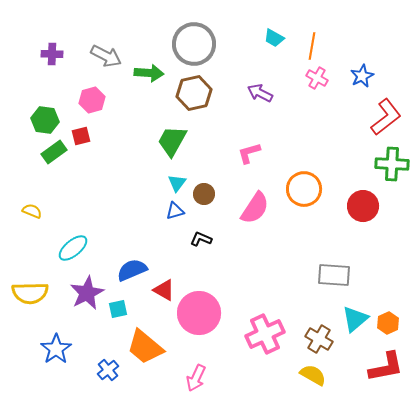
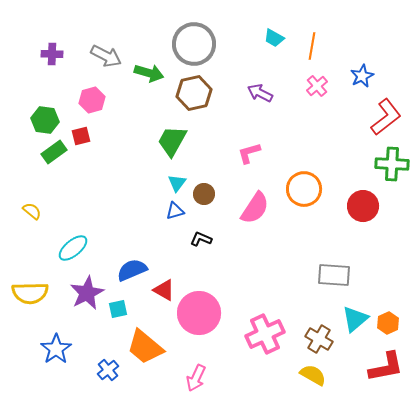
green arrow at (149, 73): rotated 12 degrees clockwise
pink cross at (317, 78): moved 8 px down; rotated 20 degrees clockwise
yellow semicircle at (32, 211): rotated 18 degrees clockwise
